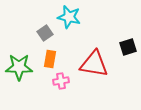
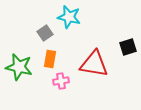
green star: rotated 12 degrees clockwise
